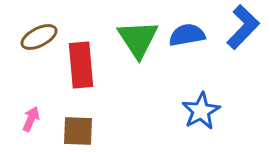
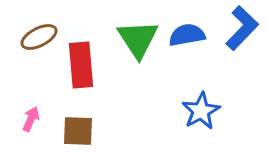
blue L-shape: moved 1 px left, 1 px down
